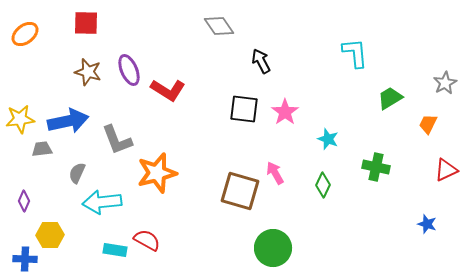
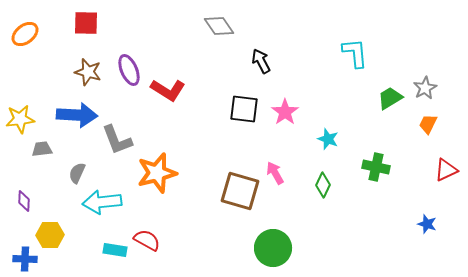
gray star: moved 20 px left, 5 px down
blue arrow: moved 9 px right, 6 px up; rotated 15 degrees clockwise
purple diamond: rotated 20 degrees counterclockwise
